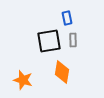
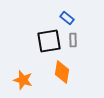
blue rectangle: rotated 40 degrees counterclockwise
